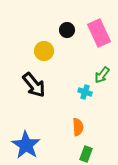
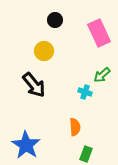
black circle: moved 12 px left, 10 px up
green arrow: rotated 12 degrees clockwise
orange semicircle: moved 3 px left
